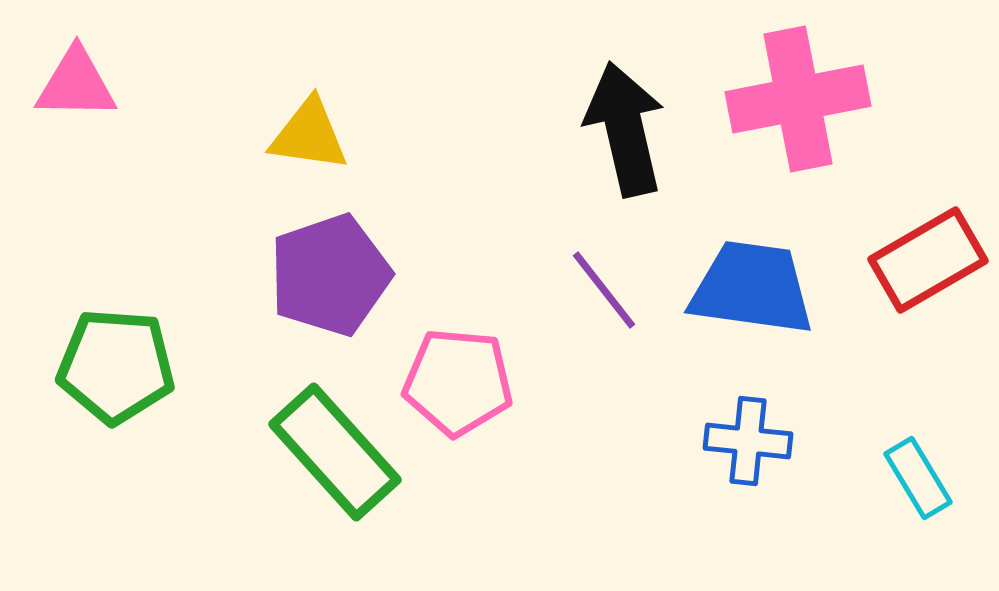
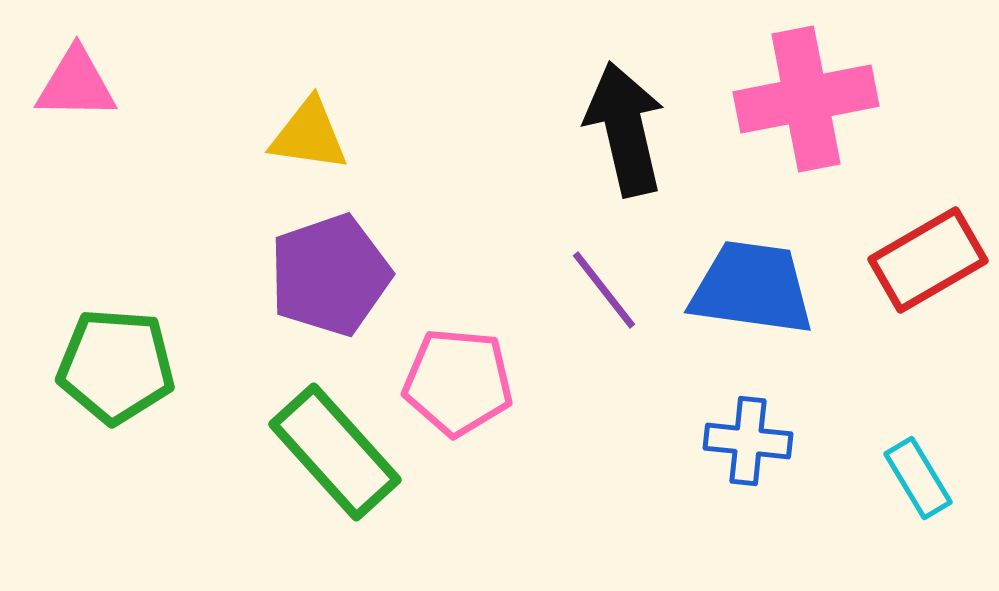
pink cross: moved 8 px right
